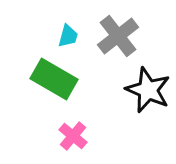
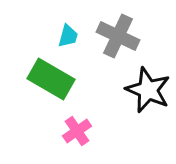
gray cross: rotated 27 degrees counterclockwise
green rectangle: moved 3 px left
pink cross: moved 4 px right, 5 px up; rotated 16 degrees clockwise
